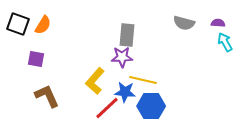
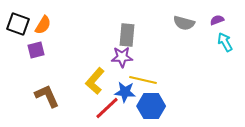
purple semicircle: moved 1 px left, 3 px up; rotated 24 degrees counterclockwise
purple square: moved 9 px up; rotated 24 degrees counterclockwise
